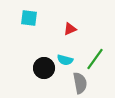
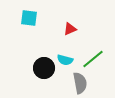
green line: moved 2 px left; rotated 15 degrees clockwise
